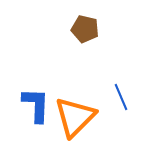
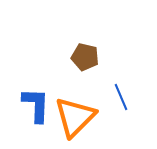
brown pentagon: moved 28 px down
